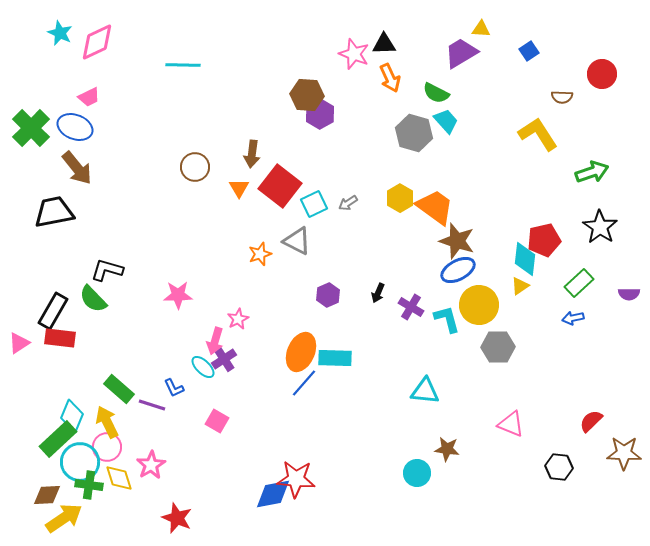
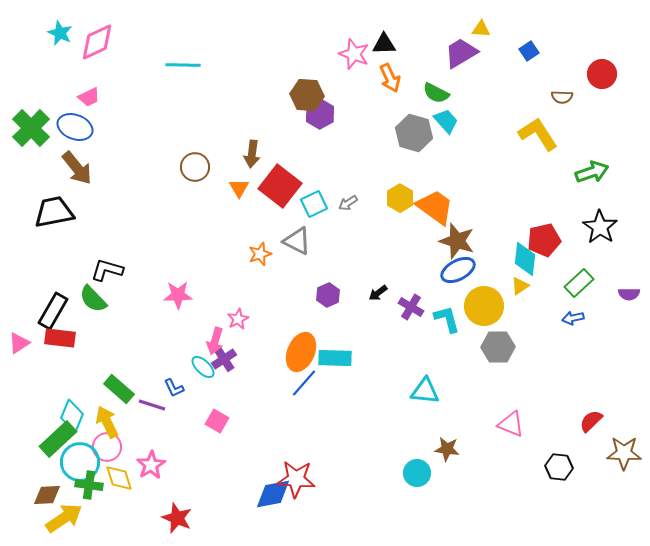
black arrow at (378, 293): rotated 30 degrees clockwise
yellow circle at (479, 305): moved 5 px right, 1 px down
